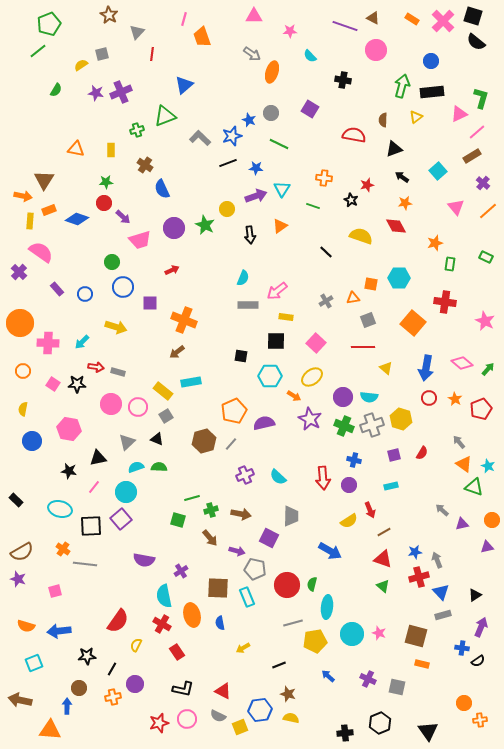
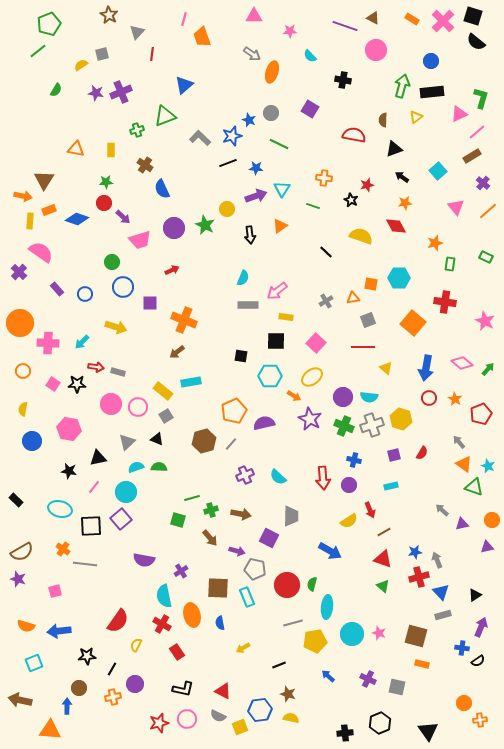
red pentagon at (481, 409): moved 5 px down
